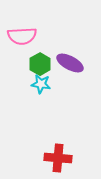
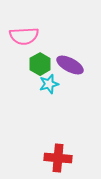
pink semicircle: moved 2 px right
purple ellipse: moved 2 px down
cyan star: moved 8 px right; rotated 24 degrees counterclockwise
